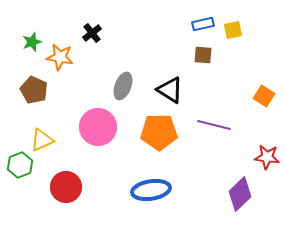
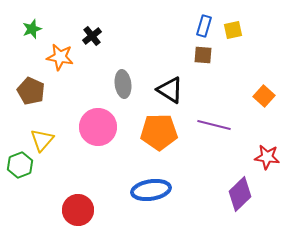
blue rectangle: moved 1 px right, 2 px down; rotated 60 degrees counterclockwise
black cross: moved 3 px down
green star: moved 13 px up
gray ellipse: moved 2 px up; rotated 28 degrees counterclockwise
brown pentagon: moved 3 px left, 1 px down
orange square: rotated 10 degrees clockwise
yellow triangle: rotated 25 degrees counterclockwise
red circle: moved 12 px right, 23 px down
